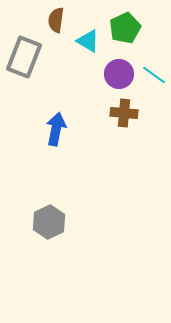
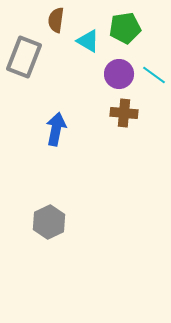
green pentagon: rotated 16 degrees clockwise
